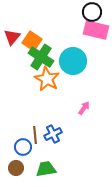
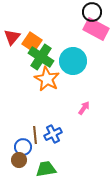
pink rectangle: moved 1 px up; rotated 15 degrees clockwise
orange square: moved 1 px down
brown circle: moved 3 px right, 8 px up
